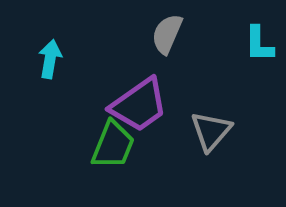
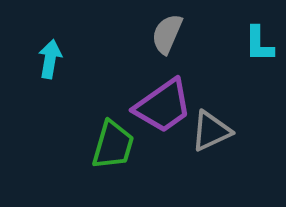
purple trapezoid: moved 24 px right, 1 px down
gray triangle: rotated 24 degrees clockwise
green trapezoid: rotated 6 degrees counterclockwise
